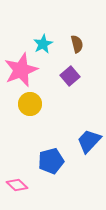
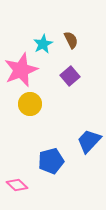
brown semicircle: moved 6 px left, 4 px up; rotated 12 degrees counterclockwise
